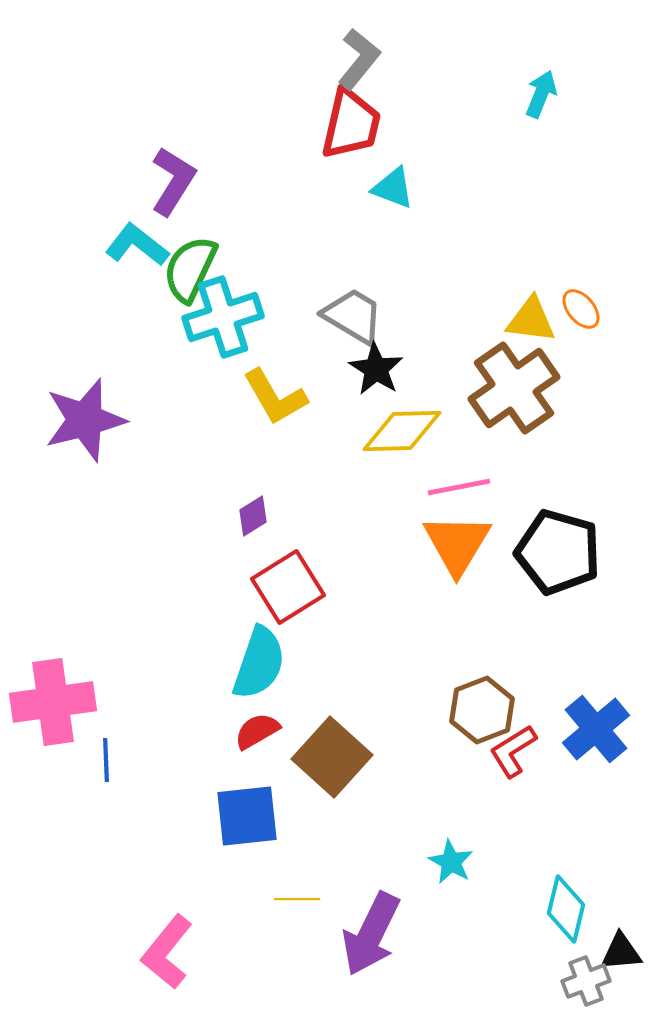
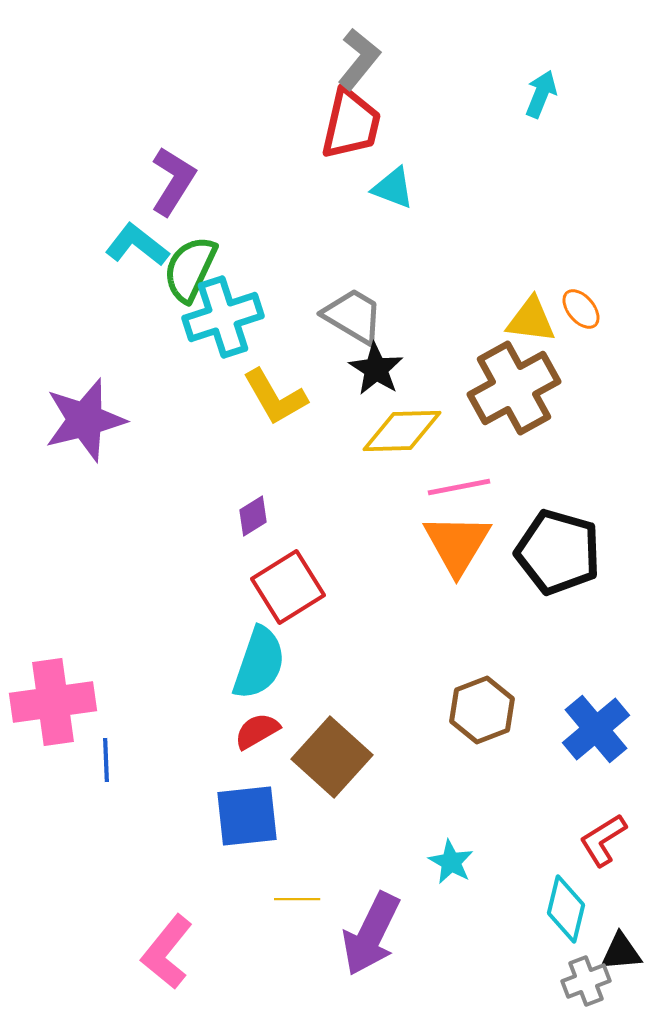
brown cross: rotated 6 degrees clockwise
red L-shape: moved 90 px right, 89 px down
